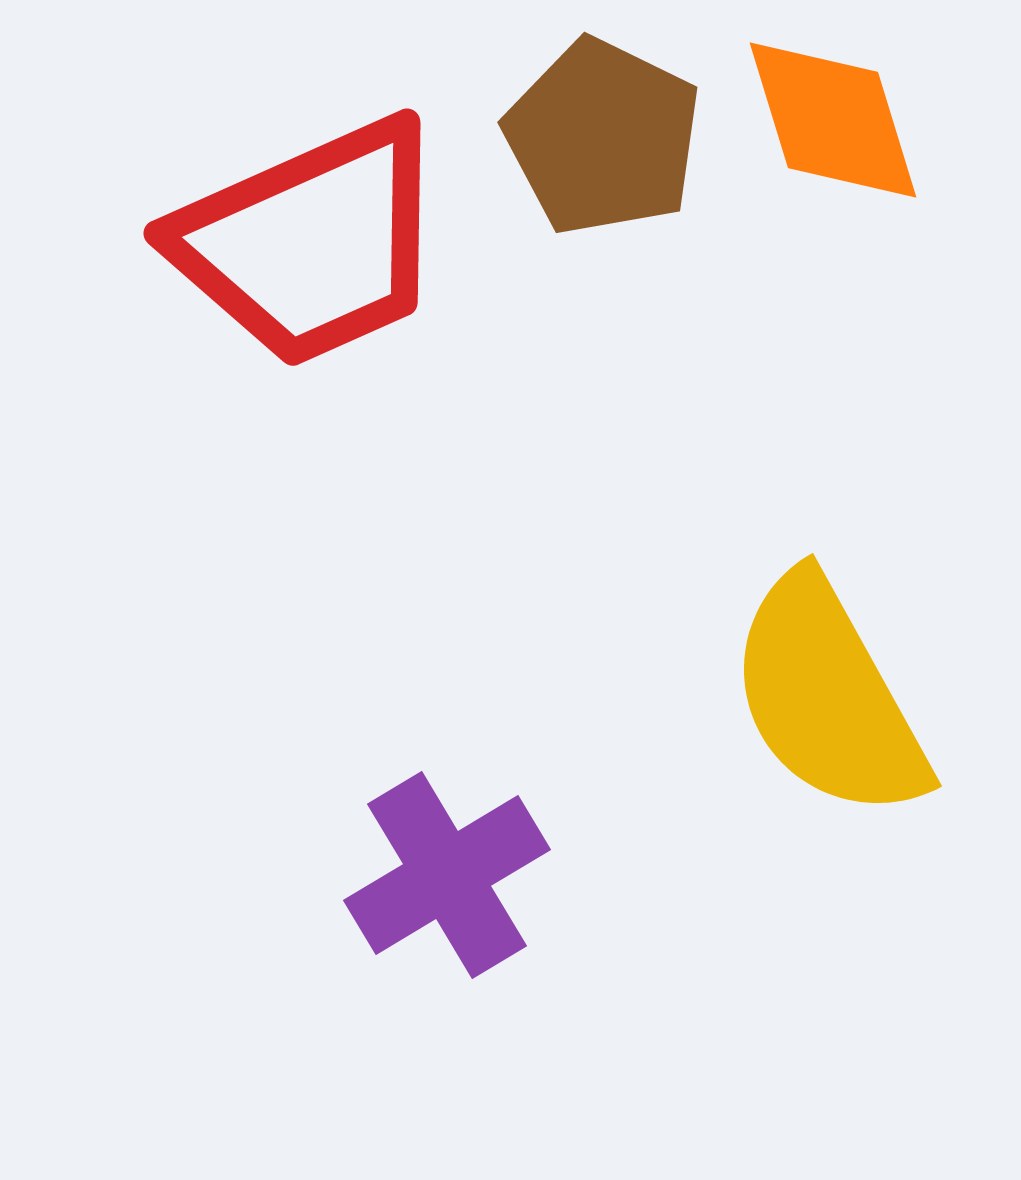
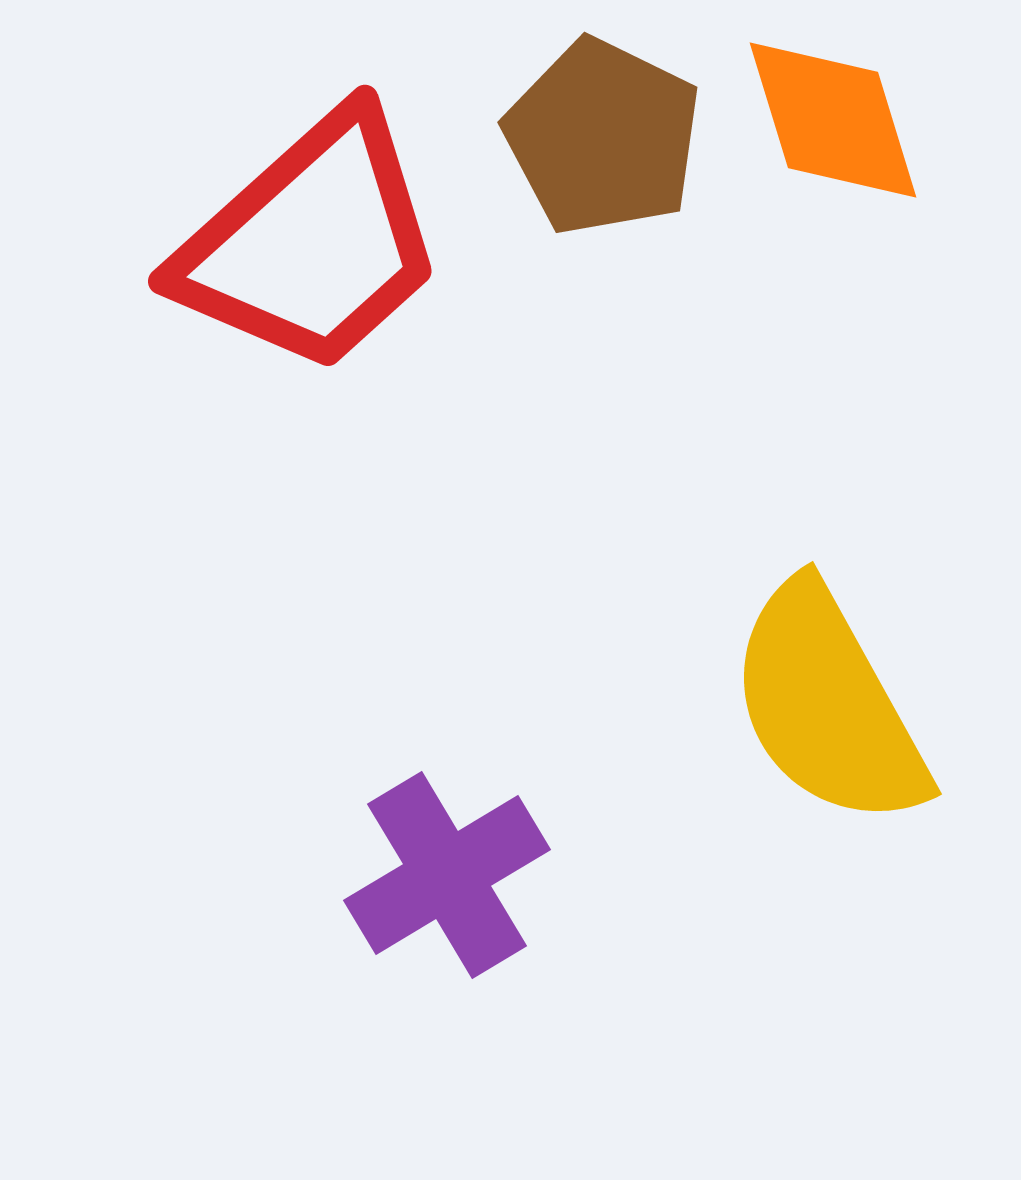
red trapezoid: rotated 18 degrees counterclockwise
yellow semicircle: moved 8 px down
